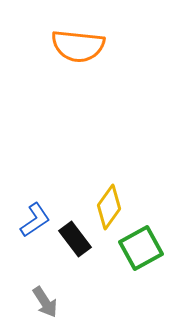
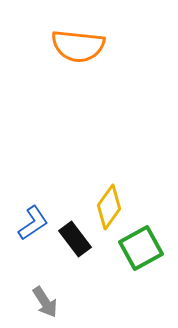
blue L-shape: moved 2 px left, 3 px down
